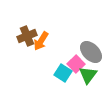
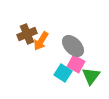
brown cross: moved 2 px up
gray ellipse: moved 18 px left, 6 px up
pink square: rotated 18 degrees counterclockwise
green triangle: moved 3 px right, 1 px down
